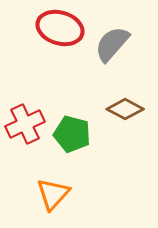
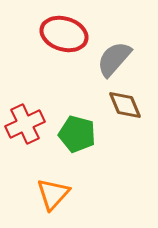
red ellipse: moved 4 px right, 6 px down
gray semicircle: moved 2 px right, 15 px down
brown diamond: moved 4 px up; rotated 39 degrees clockwise
green pentagon: moved 5 px right
